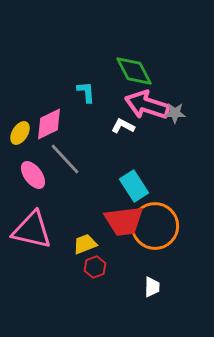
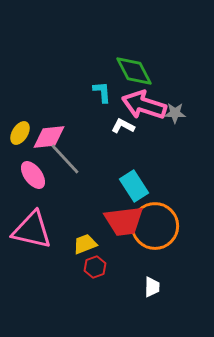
cyan L-shape: moved 16 px right
pink arrow: moved 3 px left
pink diamond: moved 13 px down; rotated 20 degrees clockwise
